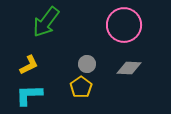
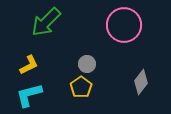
green arrow: rotated 8 degrees clockwise
gray diamond: moved 12 px right, 14 px down; rotated 55 degrees counterclockwise
cyan L-shape: rotated 12 degrees counterclockwise
